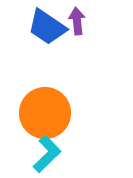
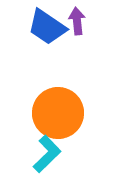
orange circle: moved 13 px right
